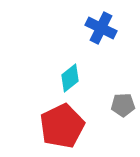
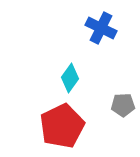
cyan diamond: rotated 16 degrees counterclockwise
